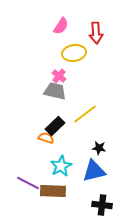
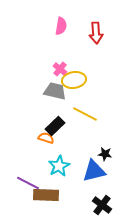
pink semicircle: rotated 24 degrees counterclockwise
yellow ellipse: moved 27 px down
pink cross: moved 1 px right, 7 px up
yellow line: rotated 65 degrees clockwise
black star: moved 6 px right, 6 px down
cyan star: moved 2 px left
brown rectangle: moved 7 px left, 4 px down
black cross: rotated 30 degrees clockwise
